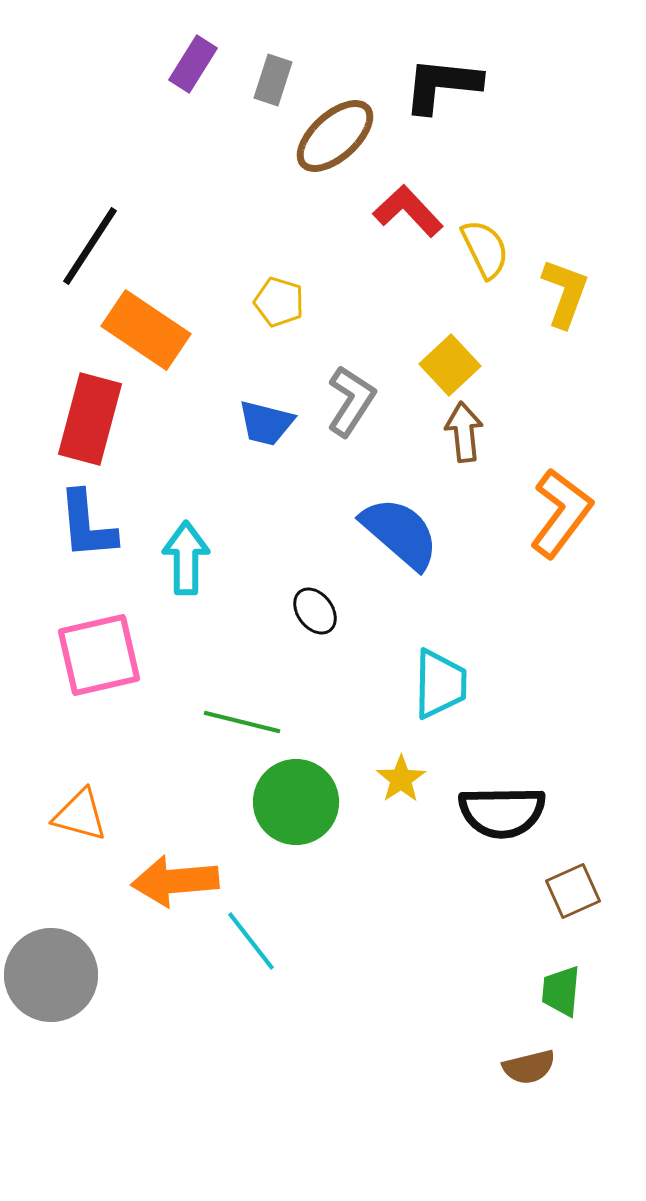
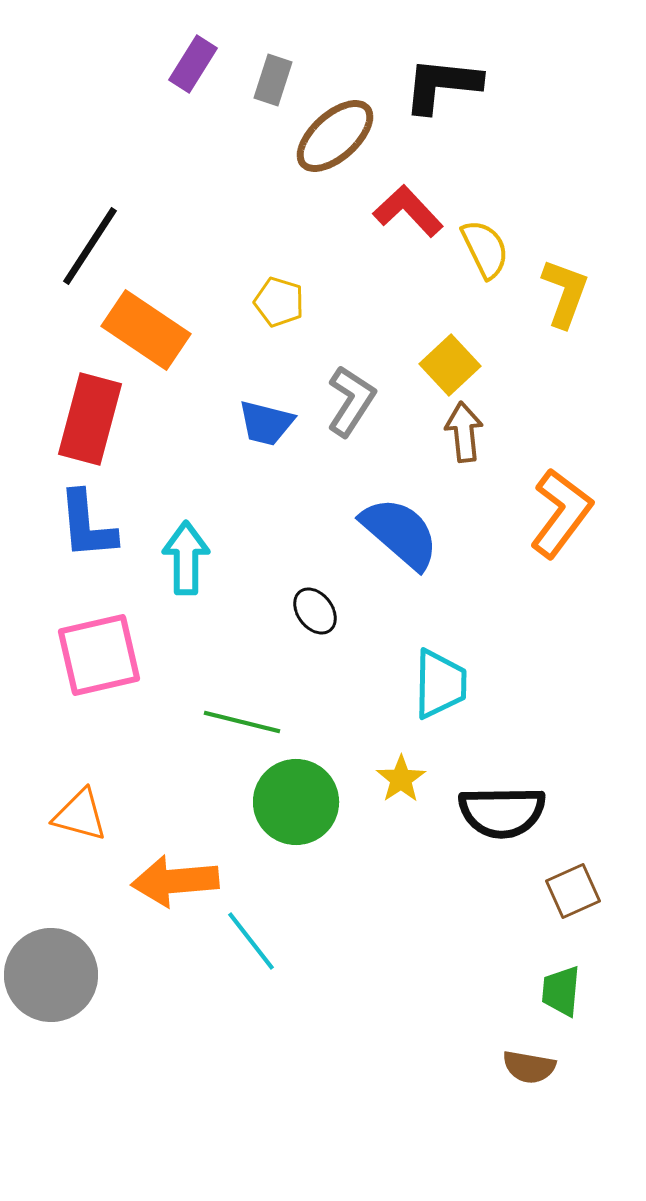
brown semicircle: rotated 24 degrees clockwise
